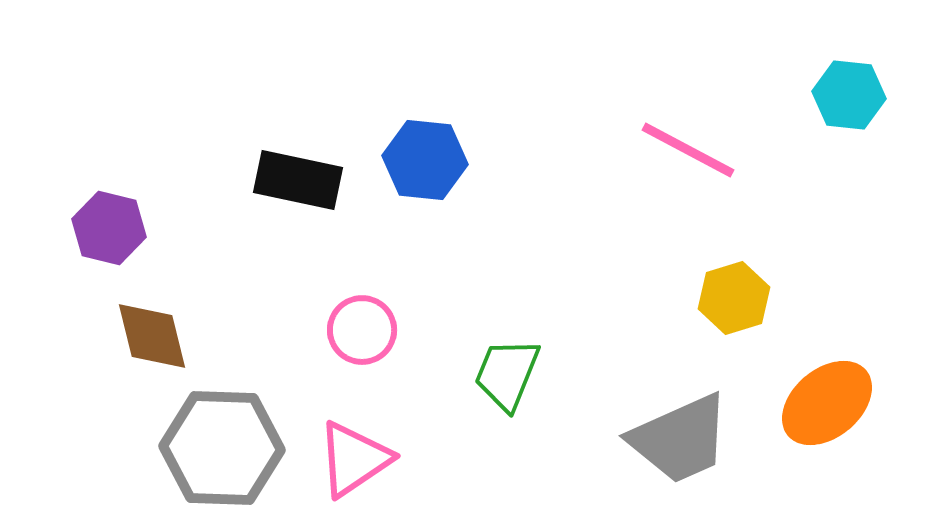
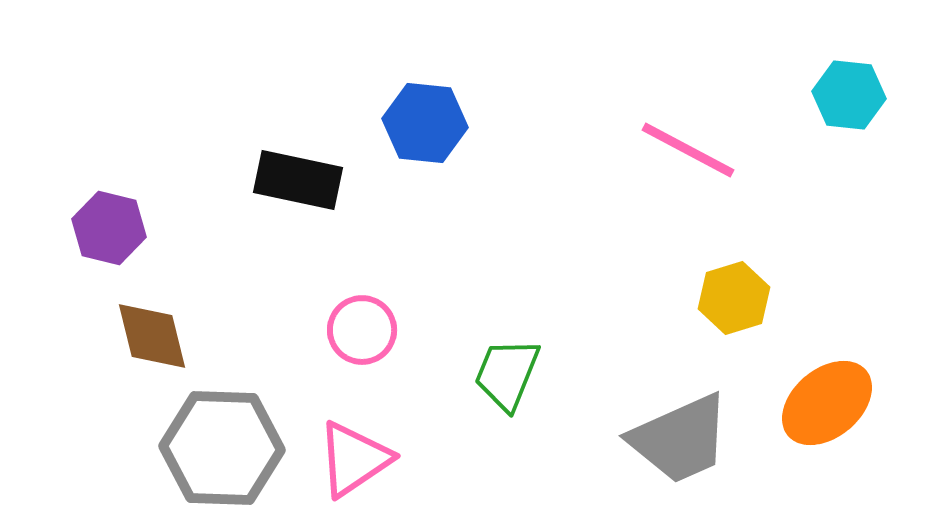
blue hexagon: moved 37 px up
